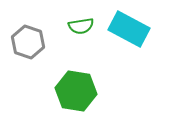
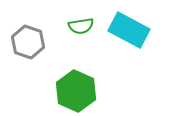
cyan rectangle: moved 1 px down
green hexagon: rotated 15 degrees clockwise
